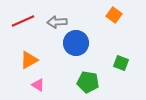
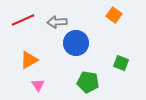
red line: moved 1 px up
pink triangle: rotated 24 degrees clockwise
